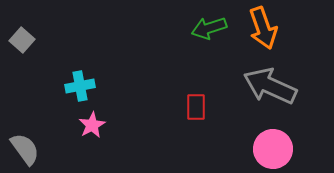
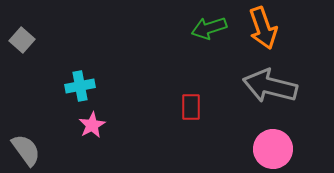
gray arrow: rotated 10 degrees counterclockwise
red rectangle: moved 5 px left
gray semicircle: moved 1 px right, 1 px down
